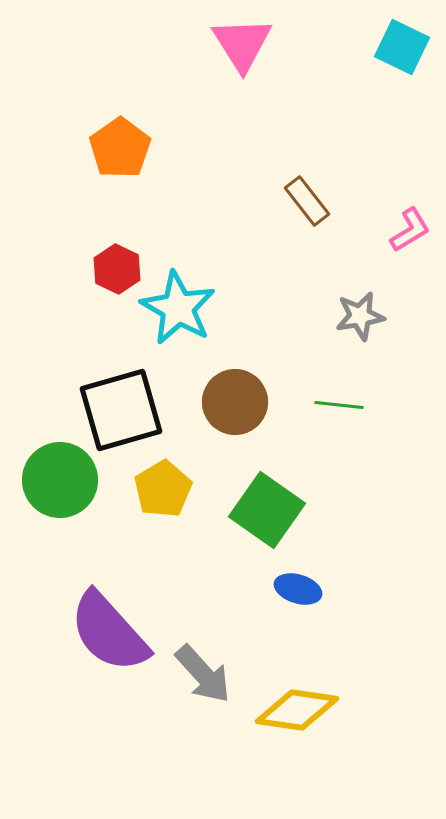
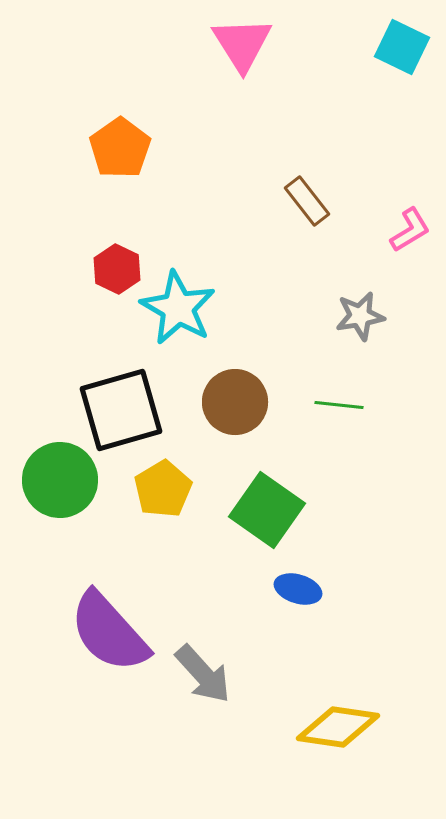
yellow diamond: moved 41 px right, 17 px down
